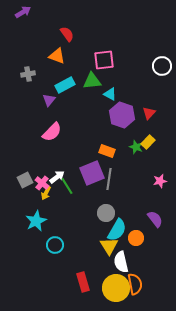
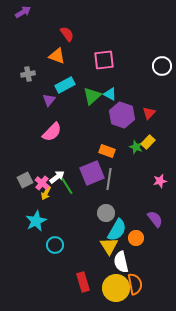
green triangle: moved 15 px down; rotated 36 degrees counterclockwise
